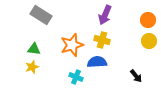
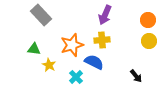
gray rectangle: rotated 15 degrees clockwise
yellow cross: rotated 21 degrees counterclockwise
blue semicircle: moved 3 px left; rotated 30 degrees clockwise
yellow star: moved 17 px right, 2 px up; rotated 24 degrees counterclockwise
cyan cross: rotated 24 degrees clockwise
